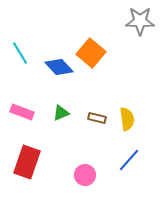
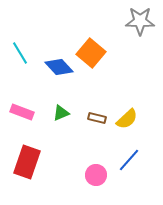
yellow semicircle: rotated 55 degrees clockwise
pink circle: moved 11 px right
